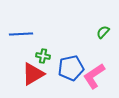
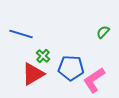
blue line: rotated 20 degrees clockwise
green cross: rotated 32 degrees clockwise
blue pentagon: rotated 15 degrees clockwise
pink L-shape: moved 4 px down
